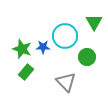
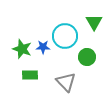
green rectangle: moved 4 px right, 3 px down; rotated 49 degrees clockwise
